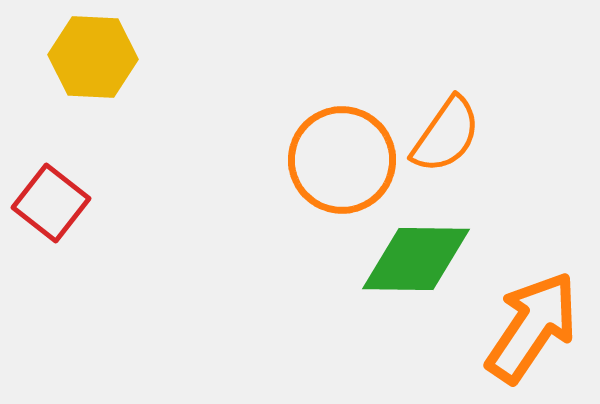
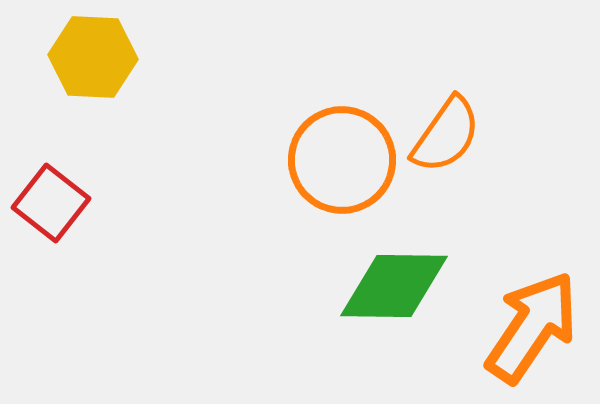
green diamond: moved 22 px left, 27 px down
